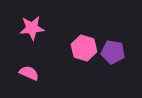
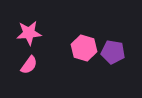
pink star: moved 3 px left, 5 px down
pink semicircle: moved 8 px up; rotated 102 degrees clockwise
